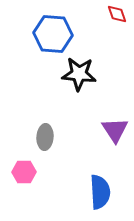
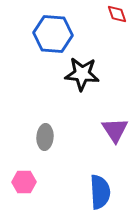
black star: moved 3 px right
pink hexagon: moved 10 px down
